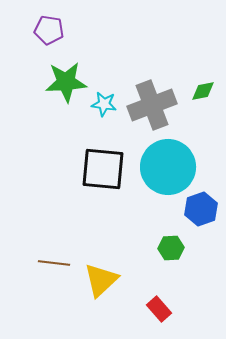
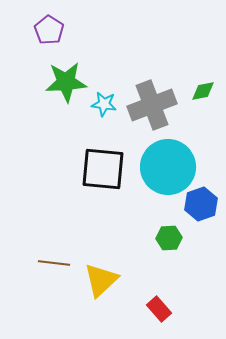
purple pentagon: rotated 24 degrees clockwise
blue hexagon: moved 5 px up
green hexagon: moved 2 px left, 10 px up
